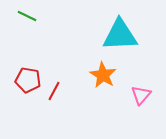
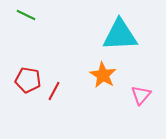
green line: moved 1 px left, 1 px up
